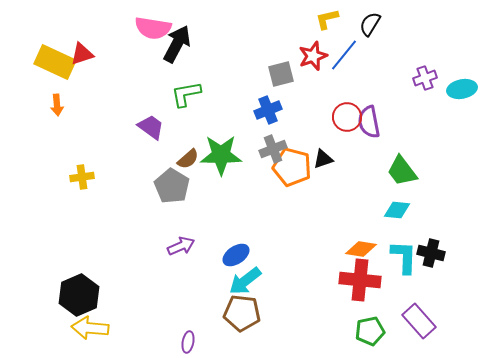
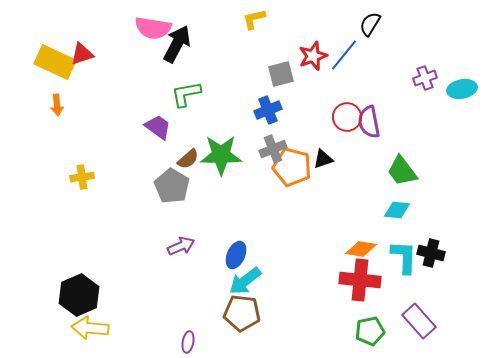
yellow L-shape: moved 73 px left
purple trapezoid: moved 7 px right
blue ellipse: rotated 32 degrees counterclockwise
